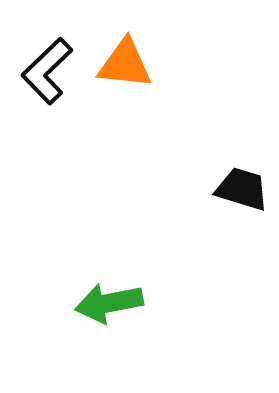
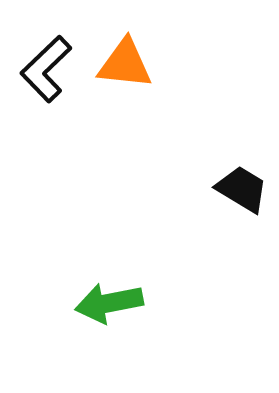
black L-shape: moved 1 px left, 2 px up
black trapezoid: rotated 14 degrees clockwise
